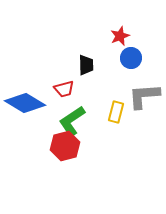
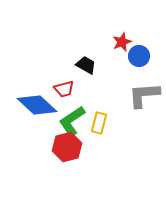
red star: moved 2 px right, 6 px down
blue circle: moved 8 px right, 2 px up
black trapezoid: rotated 60 degrees counterclockwise
gray L-shape: moved 1 px up
blue diamond: moved 12 px right, 2 px down; rotated 12 degrees clockwise
yellow rectangle: moved 17 px left, 11 px down
red hexagon: moved 2 px right, 1 px down
